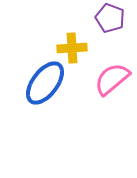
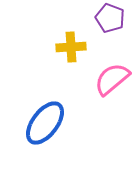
yellow cross: moved 1 px left, 1 px up
blue ellipse: moved 40 px down
